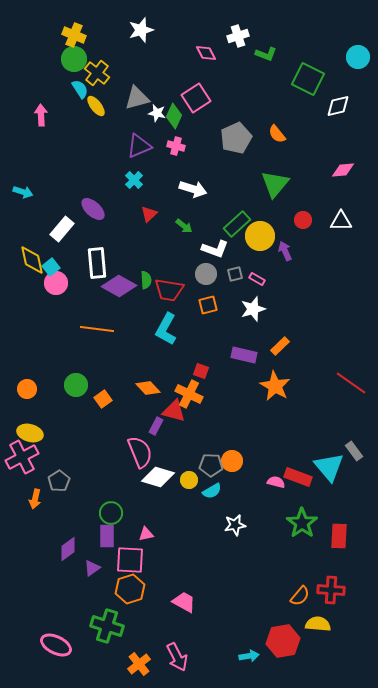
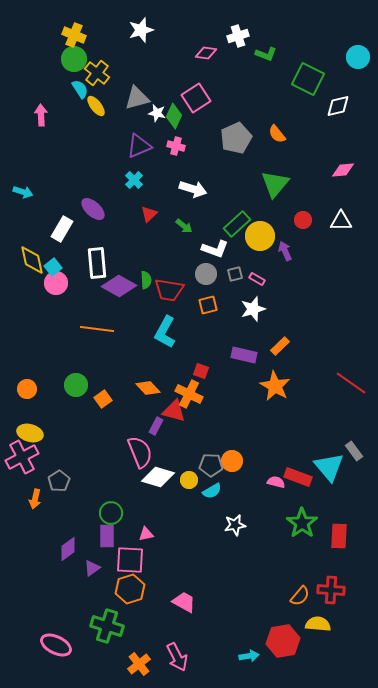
pink diamond at (206, 53): rotated 55 degrees counterclockwise
white rectangle at (62, 229): rotated 10 degrees counterclockwise
cyan square at (51, 267): moved 2 px right
cyan L-shape at (166, 329): moved 1 px left, 3 px down
